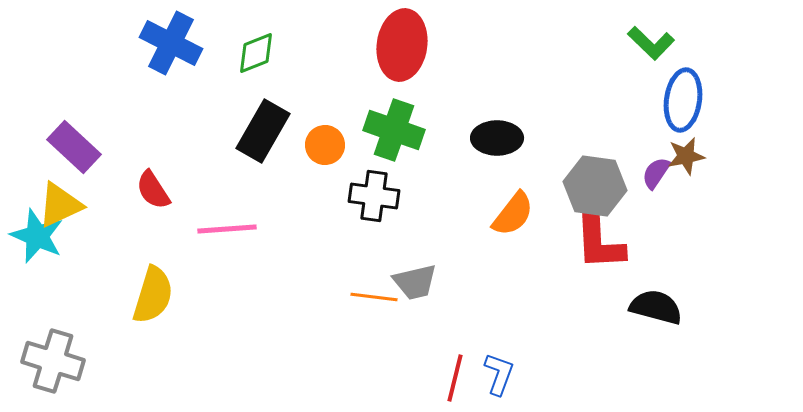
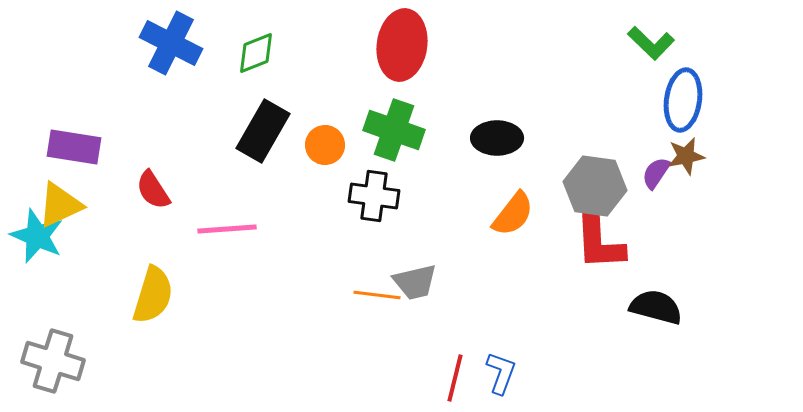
purple rectangle: rotated 34 degrees counterclockwise
orange line: moved 3 px right, 2 px up
blue L-shape: moved 2 px right, 1 px up
